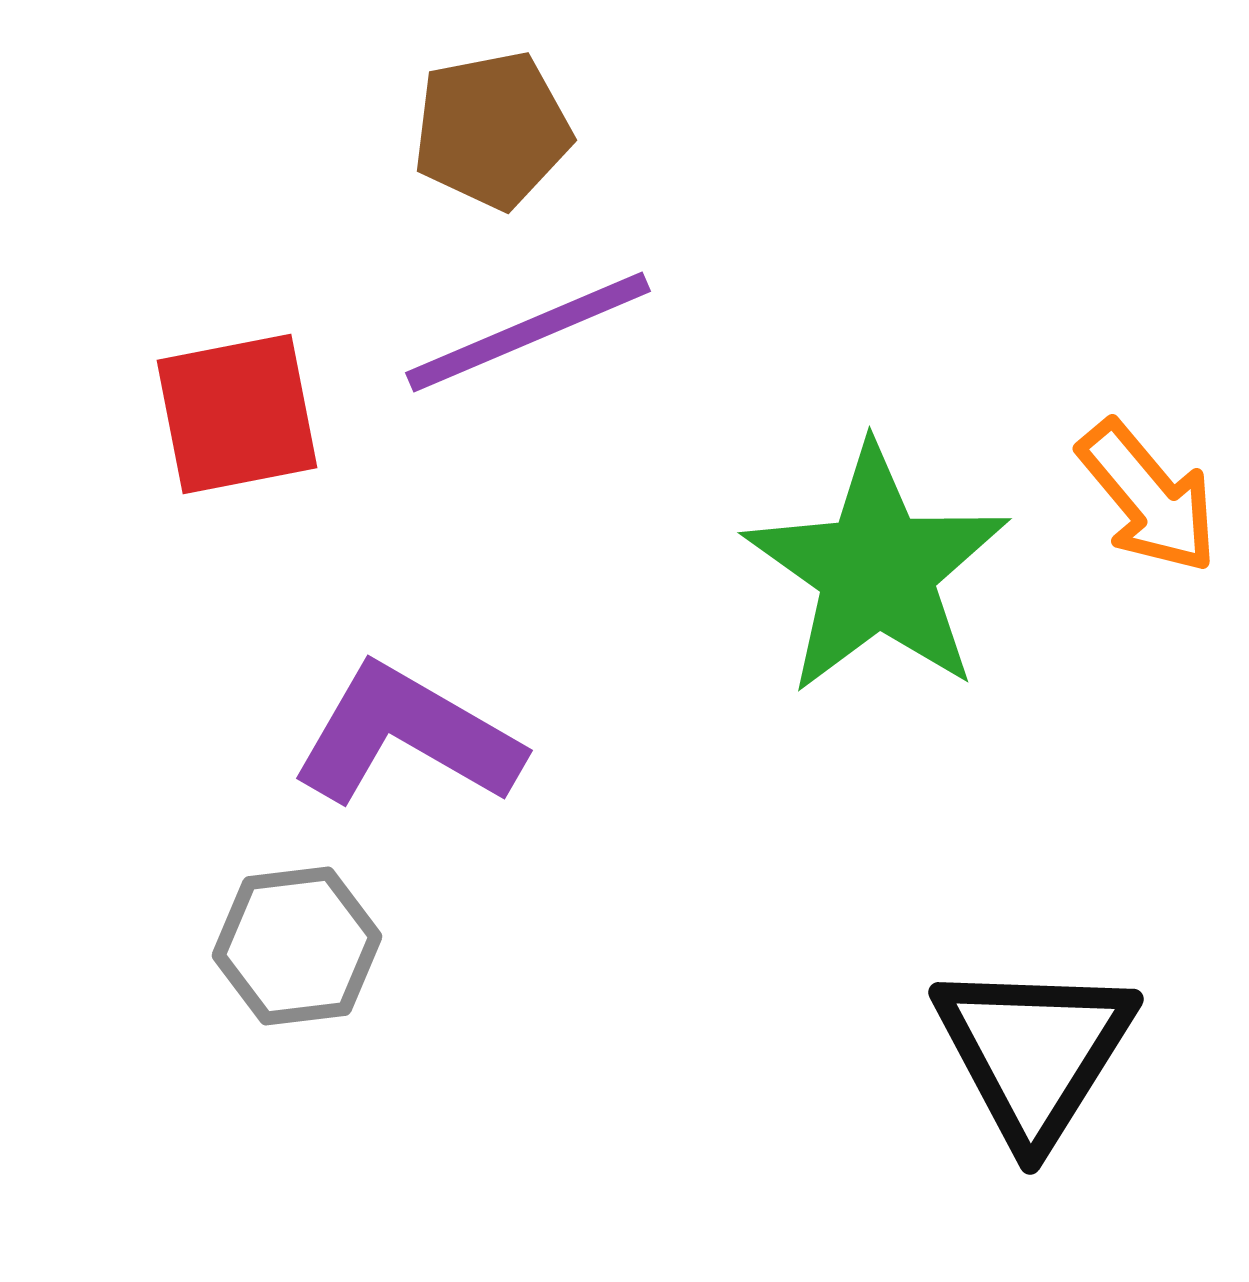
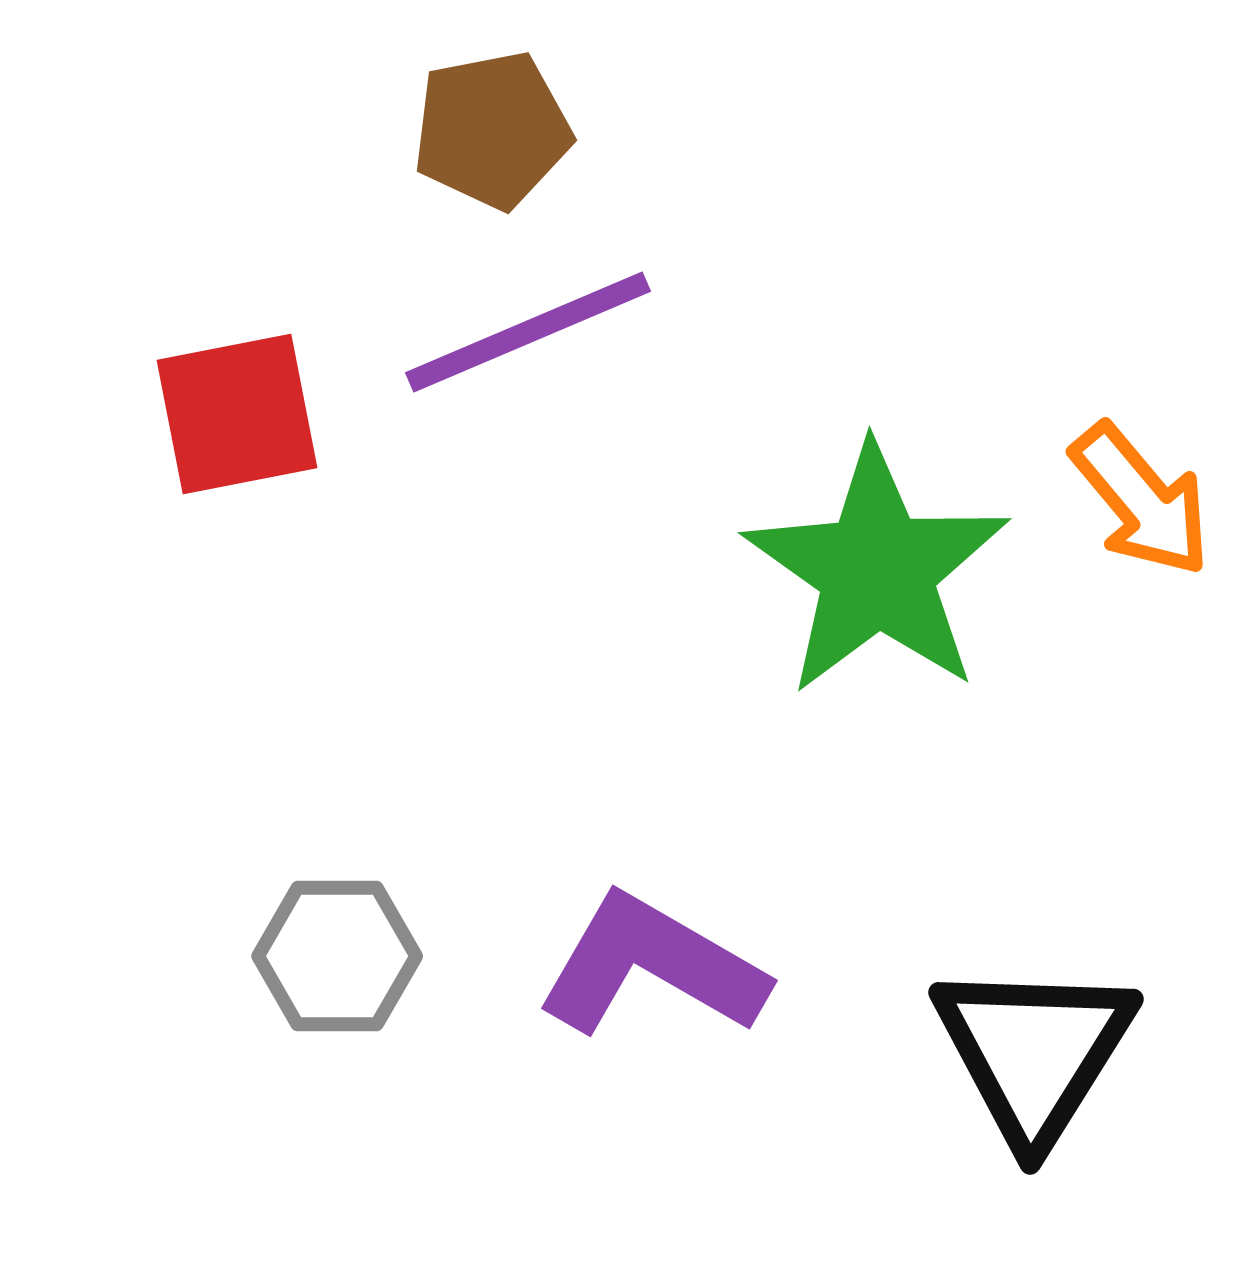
orange arrow: moved 7 px left, 3 px down
purple L-shape: moved 245 px right, 230 px down
gray hexagon: moved 40 px right, 10 px down; rotated 7 degrees clockwise
